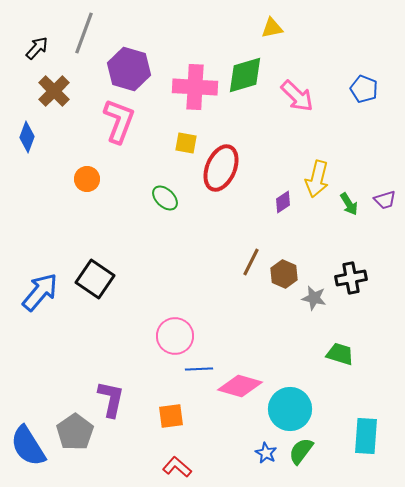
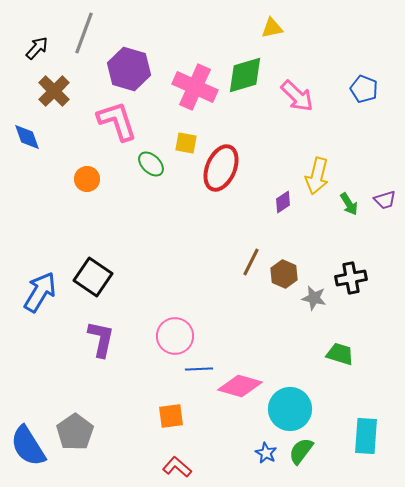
pink cross: rotated 21 degrees clockwise
pink L-shape: moved 2 px left; rotated 39 degrees counterclockwise
blue diamond: rotated 40 degrees counterclockwise
yellow arrow: moved 3 px up
green ellipse: moved 14 px left, 34 px up
black square: moved 2 px left, 2 px up
blue arrow: rotated 9 degrees counterclockwise
purple L-shape: moved 10 px left, 60 px up
